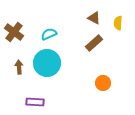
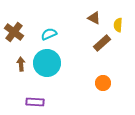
yellow semicircle: moved 2 px down
brown rectangle: moved 8 px right
brown arrow: moved 2 px right, 3 px up
